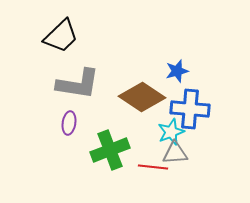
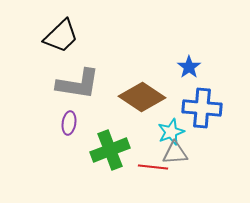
blue star: moved 12 px right, 4 px up; rotated 20 degrees counterclockwise
blue cross: moved 12 px right, 1 px up
